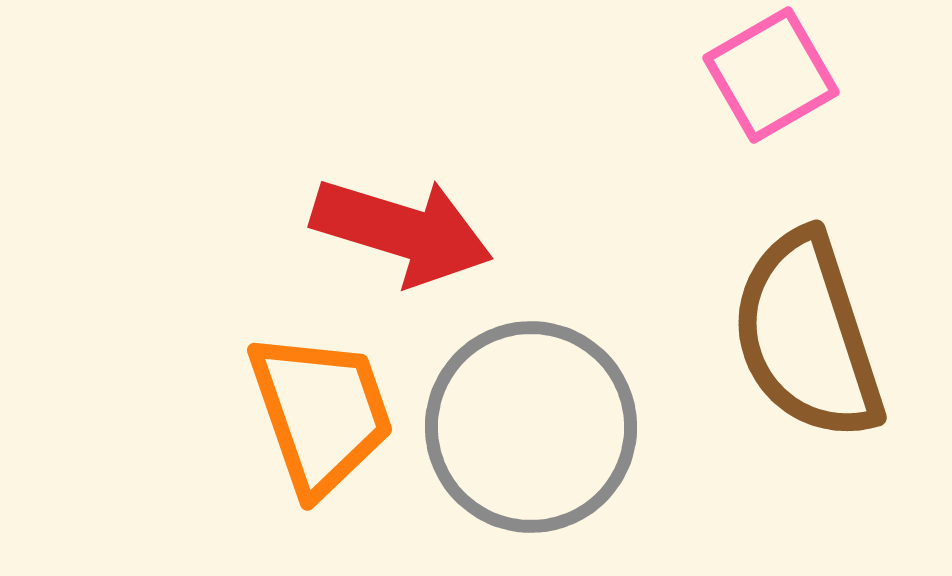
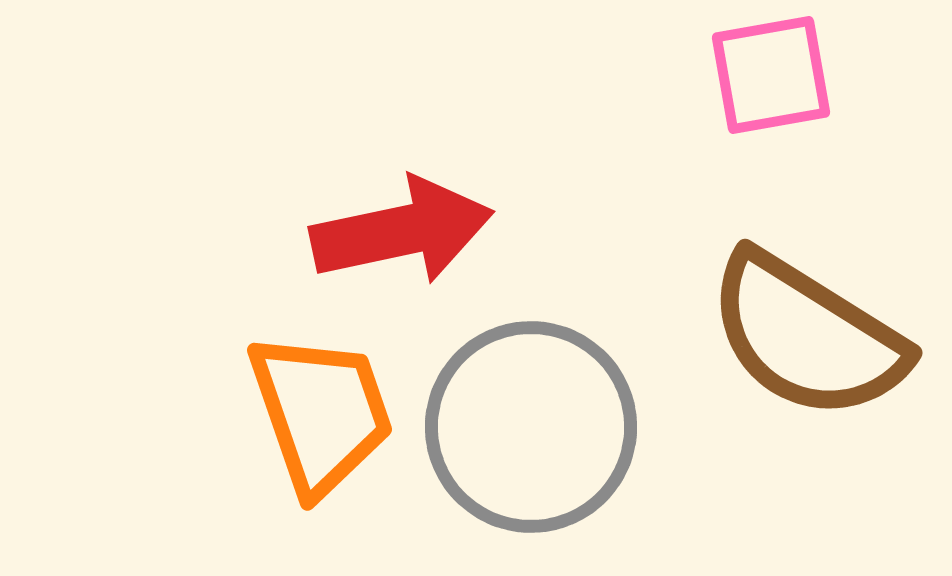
pink square: rotated 20 degrees clockwise
red arrow: rotated 29 degrees counterclockwise
brown semicircle: rotated 40 degrees counterclockwise
